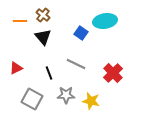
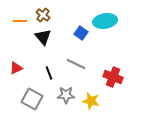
red cross: moved 4 px down; rotated 24 degrees counterclockwise
